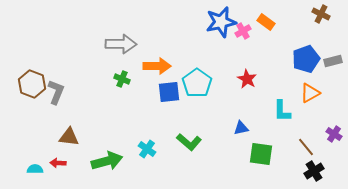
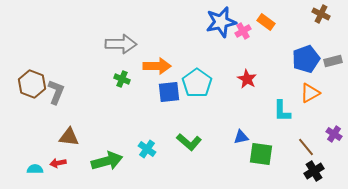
blue triangle: moved 9 px down
red arrow: rotated 14 degrees counterclockwise
